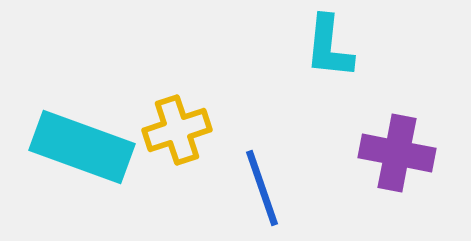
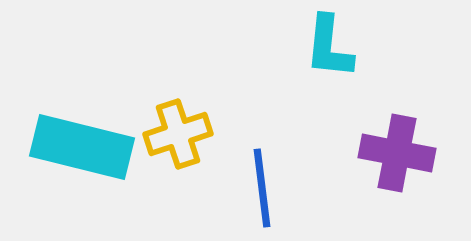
yellow cross: moved 1 px right, 4 px down
cyan rectangle: rotated 6 degrees counterclockwise
blue line: rotated 12 degrees clockwise
